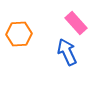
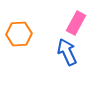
pink rectangle: rotated 70 degrees clockwise
